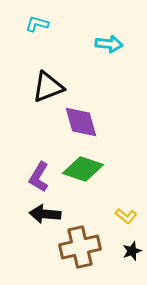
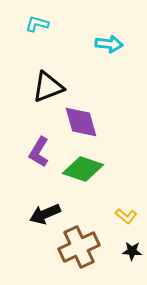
purple L-shape: moved 25 px up
black arrow: rotated 28 degrees counterclockwise
brown cross: moved 1 px left; rotated 12 degrees counterclockwise
black star: rotated 24 degrees clockwise
